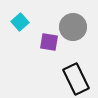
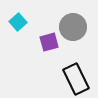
cyan square: moved 2 px left
purple square: rotated 24 degrees counterclockwise
